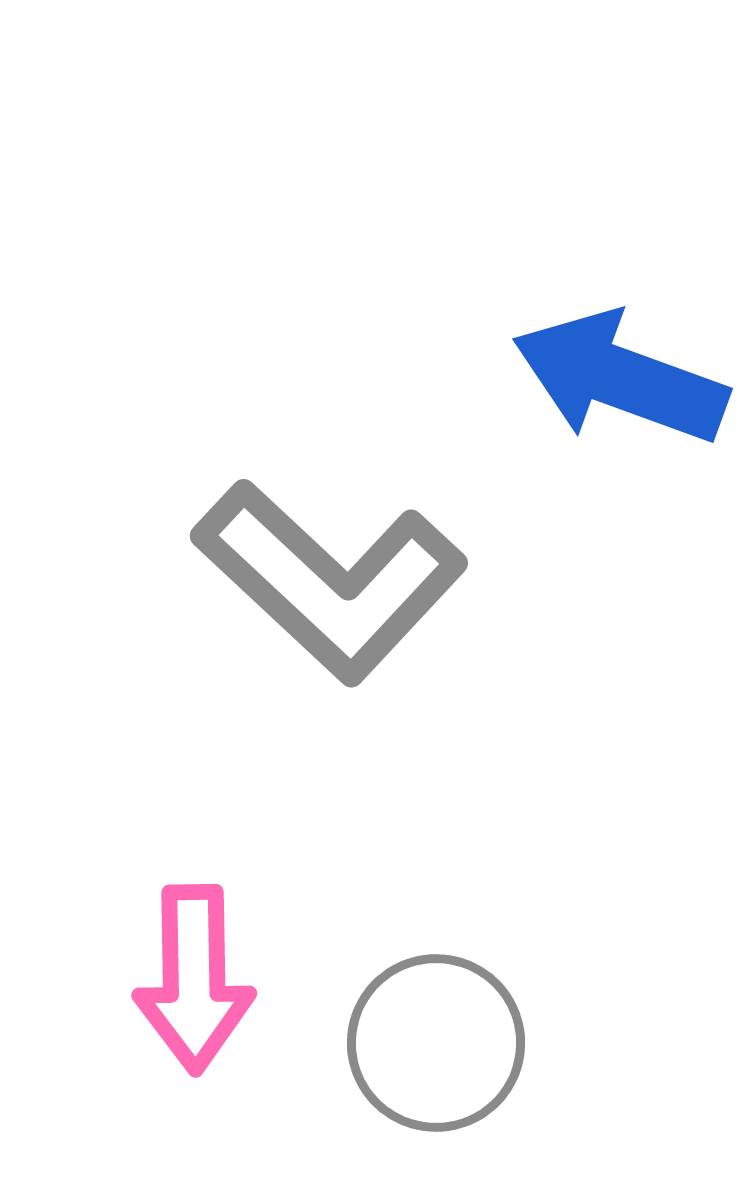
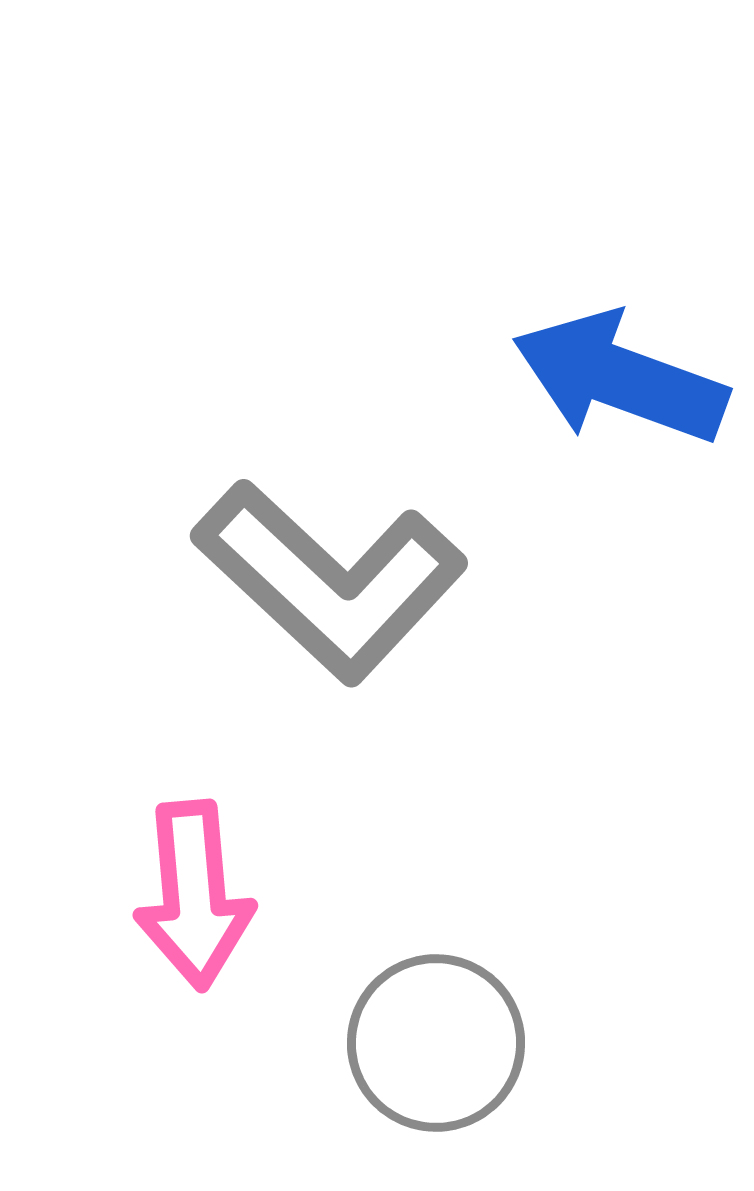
pink arrow: moved 84 px up; rotated 4 degrees counterclockwise
